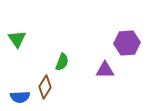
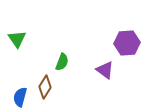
purple triangle: rotated 36 degrees clockwise
blue semicircle: rotated 108 degrees clockwise
